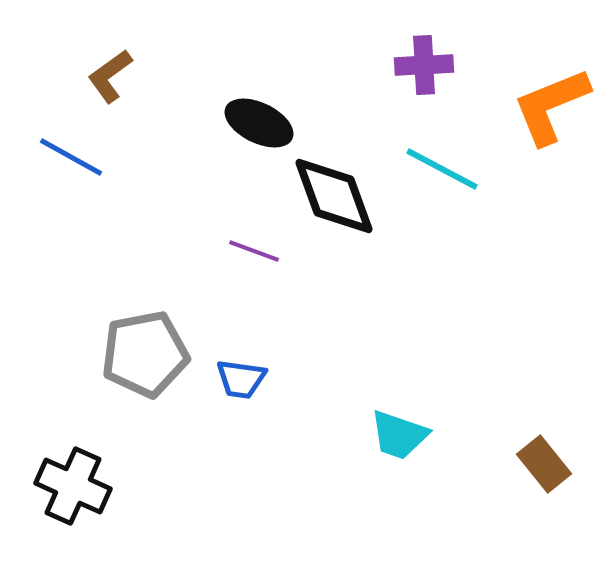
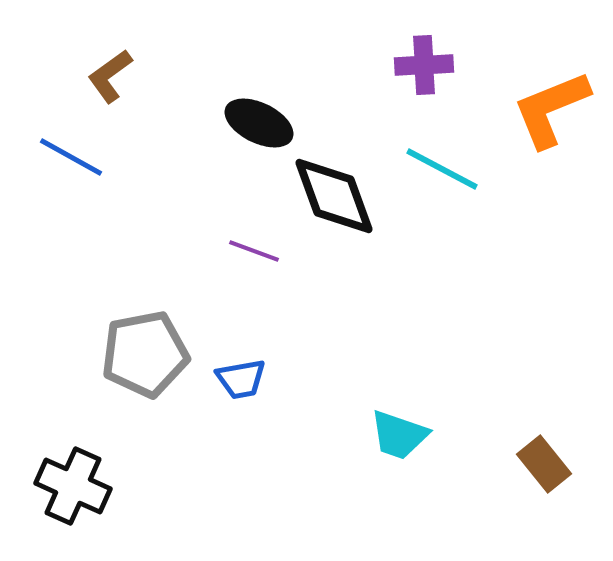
orange L-shape: moved 3 px down
blue trapezoid: rotated 18 degrees counterclockwise
